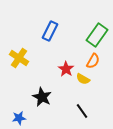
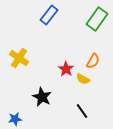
blue rectangle: moved 1 px left, 16 px up; rotated 12 degrees clockwise
green rectangle: moved 16 px up
blue star: moved 4 px left, 1 px down
